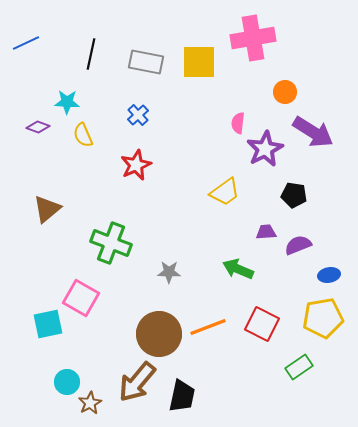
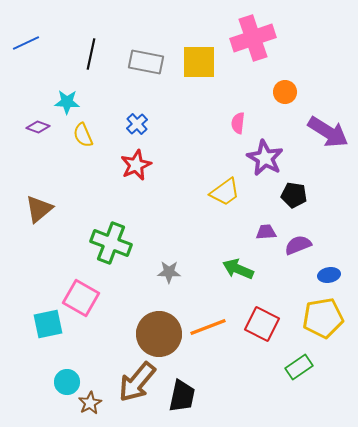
pink cross: rotated 9 degrees counterclockwise
blue cross: moved 1 px left, 9 px down
purple arrow: moved 15 px right
purple star: moved 9 px down; rotated 15 degrees counterclockwise
brown triangle: moved 8 px left
